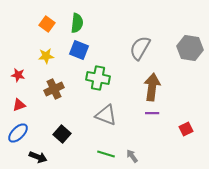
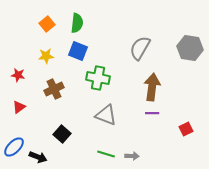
orange square: rotated 14 degrees clockwise
blue square: moved 1 px left, 1 px down
red triangle: moved 2 px down; rotated 16 degrees counterclockwise
blue ellipse: moved 4 px left, 14 px down
gray arrow: rotated 128 degrees clockwise
